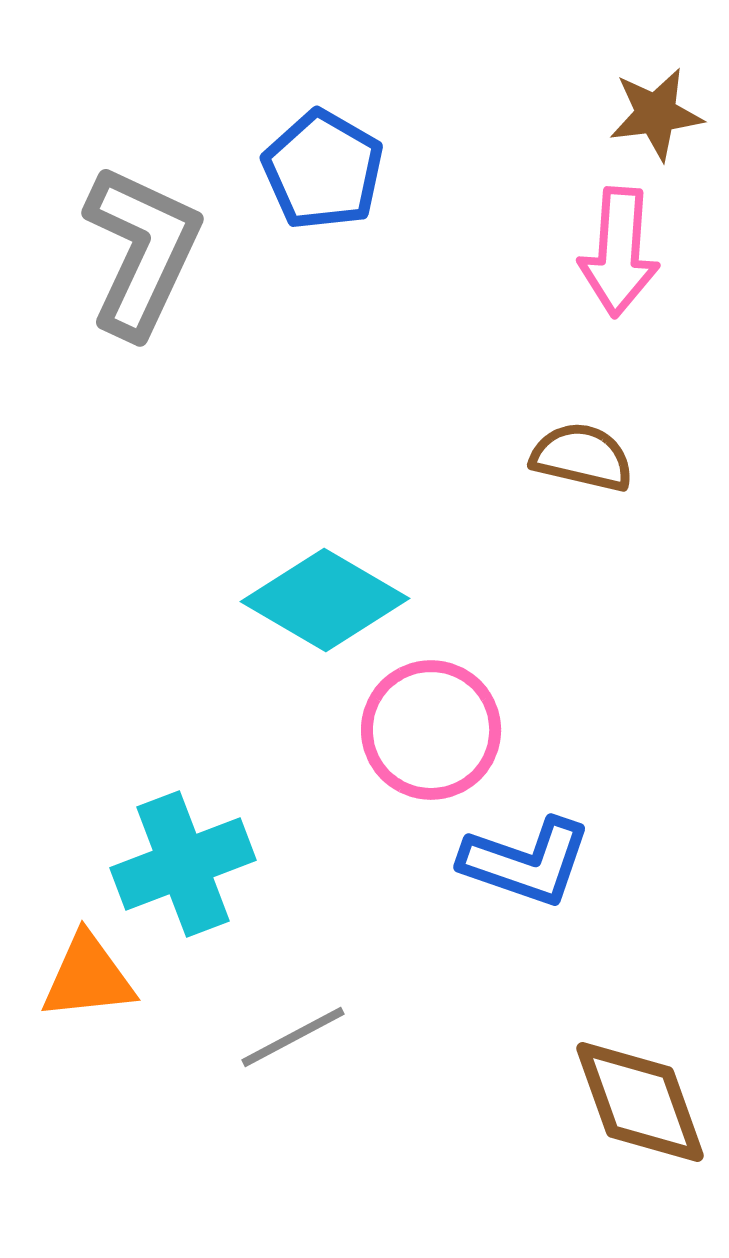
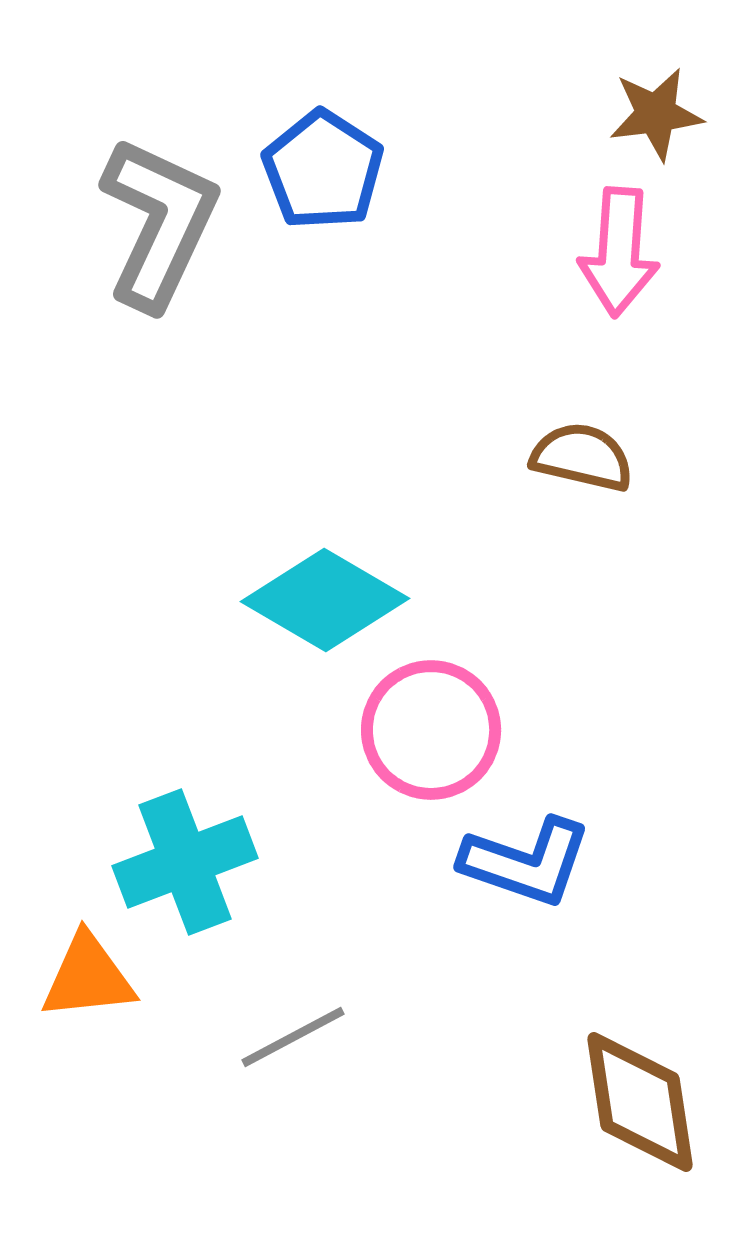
blue pentagon: rotated 3 degrees clockwise
gray L-shape: moved 17 px right, 28 px up
cyan cross: moved 2 px right, 2 px up
brown diamond: rotated 11 degrees clockwise
